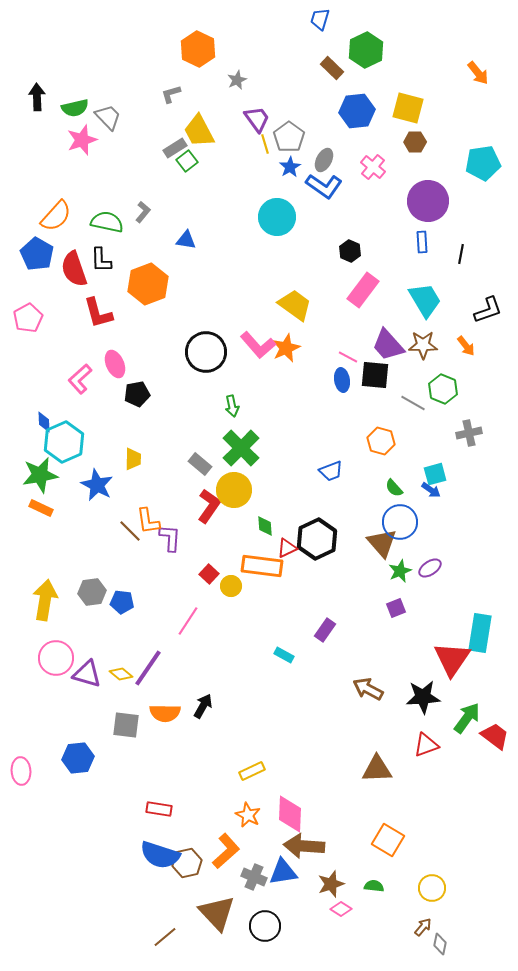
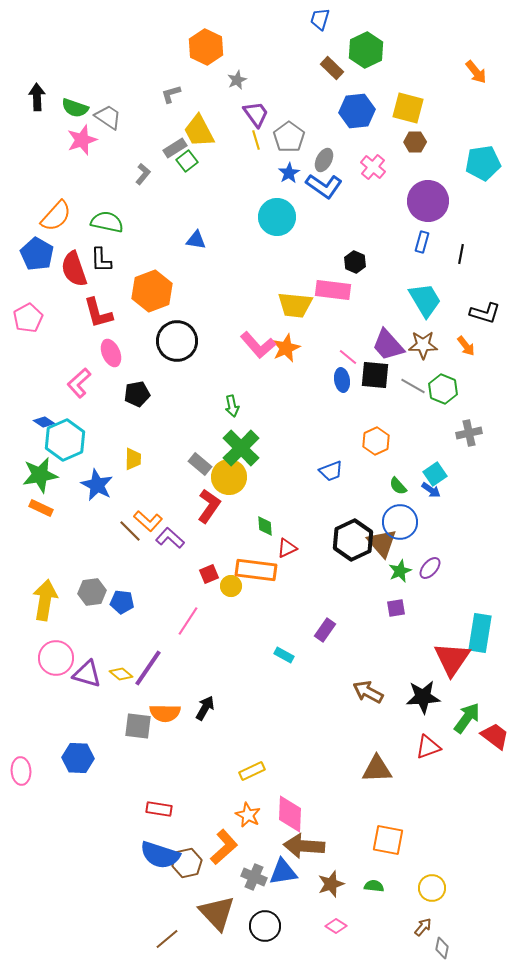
orange hexagon at (198, 49): moved 8 px right, 2 px up
orange arrow at (478, 73): moved 2 px left, 1 px up
green semicircle at (75, 108): rotated 32 degrees clockwise
gray trapezoid at (108, 117): rotated 12 degrees counterclockwise
purple trapezoid at (257, 119): moved 1 px left, 5 px up
yellow line at (265, 144): moved 9 px left, 4 px up
blue star at (290, 167): moved 1 px left, 6 px down
gray L-shape at (143, 212): moved 38 px up
blue triangle at (186, 240): moved 10 px right
blue rectangle at (422, 242): rotated 20 degrees clockwise
black hexagon at (350, 251): moved 5 px right, 11 px down
orange hexagon at (148, 284): moved 4 px right, 7 px down
pink rectangle at (363, 290): moved 30 px left; rotated 60 degrees clockwise
yellow trapezoid at (295, 305): rotated 150 degrees clockwise
black L-shape at (488, 310): moved 3 px left, 3 px down; rotated 36 degrees clockwise
black circle at (206, 352): moved 29 px left, 11 px up
pink line at (348, 357): rotated 12 degrees clockwise
pink ellipse at (115, 364): moved 4 px left, 11 px up
pink L-shape at (80, 379): moved 1 px left, 4 px down
gray line at (413, 403): moved 17 px up
blue diamond at (44, 422): rotated 55 degrees counterclockwise
orange hexagon at (381, 441): moved 5 px left; rotated 20 degrees clockwise
cyan hexagon at (64, 442): moved 1 px right, 2 px up
cyan square at (435, 474): rotated 20 degrees counterclockwise
green semicircle at (394, 488): moved 4 px right, 2 px up
yellow circle at (234, 490): moved 5 px left, 13 px up
orange L-shape at (148, 521): rotated 40 degrees counterclockwise
purple L-shape at (170, 538): rotated 52 degrees counterclockwise
black hexagon at (317, 539): moved 36 px right, 1 px down
orange rectangle at (262, 566): moved 6 px left, 4 px down
purple ellipse at (430, 568): rotated 15 degrees counterclockwise
red square at (209, 574): rotated 24 degrees clockwise
purple square at (396, 608): rotated 12 degrees clockwise
brown arrow at (368, 689): moved 3 px down
black arrow at (203, 706): moved 2 px right, 2 px down
gray square at (126, 725): moved 12 px right, 1 px down
red triangle at (426, 745): moved 2 px right, 2 px down
blue hexagon at (78, 758): rotated 8 degrees clockwise
orange square at (388, 840): rotated 20 degrees counterclockwise
orange L-shape at (226, 851): moved 2 px left, 4 px up
pink diamond at (341, 909): moved 5 px left, 17 px down
brown line at (165, 937): moved 2 px right, 2 px down
gray diamond at (440, 944): moved 2 px right, 4 px down
